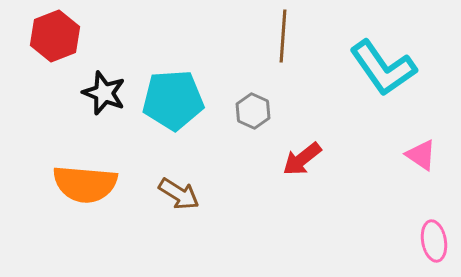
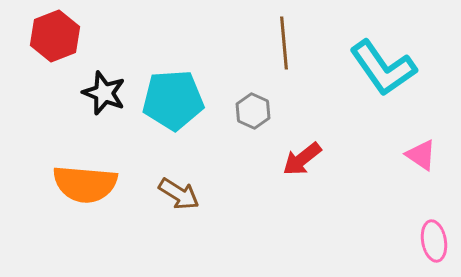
brown line: moved 1 px right, 7 px down; rotated 9 degrees counterclockwise
